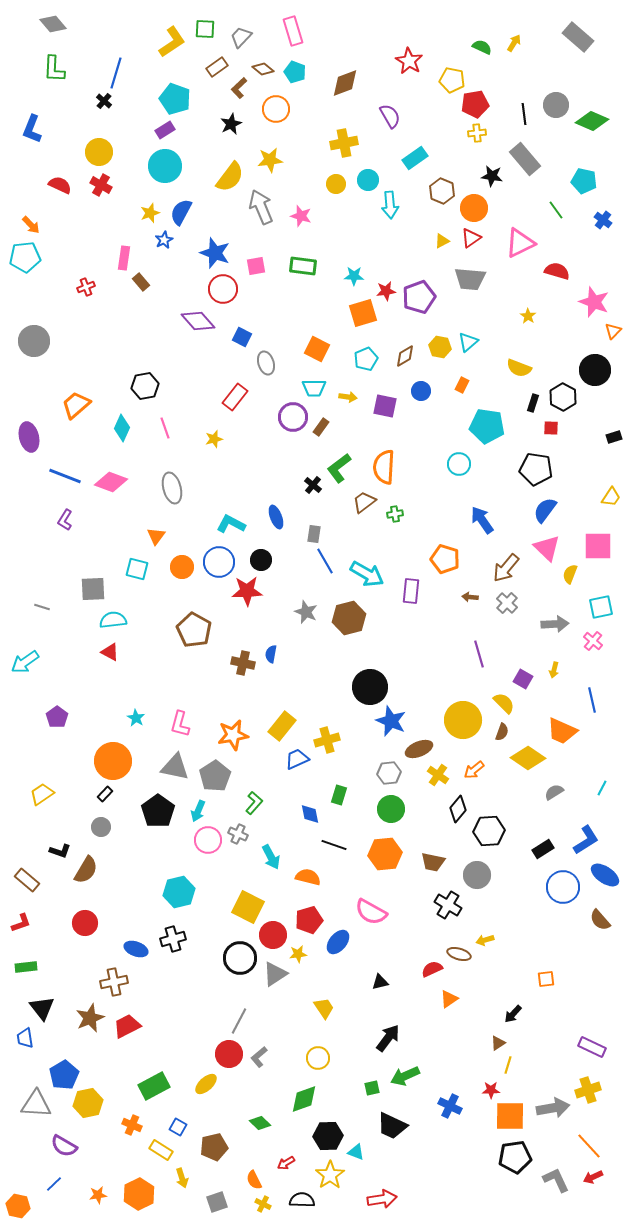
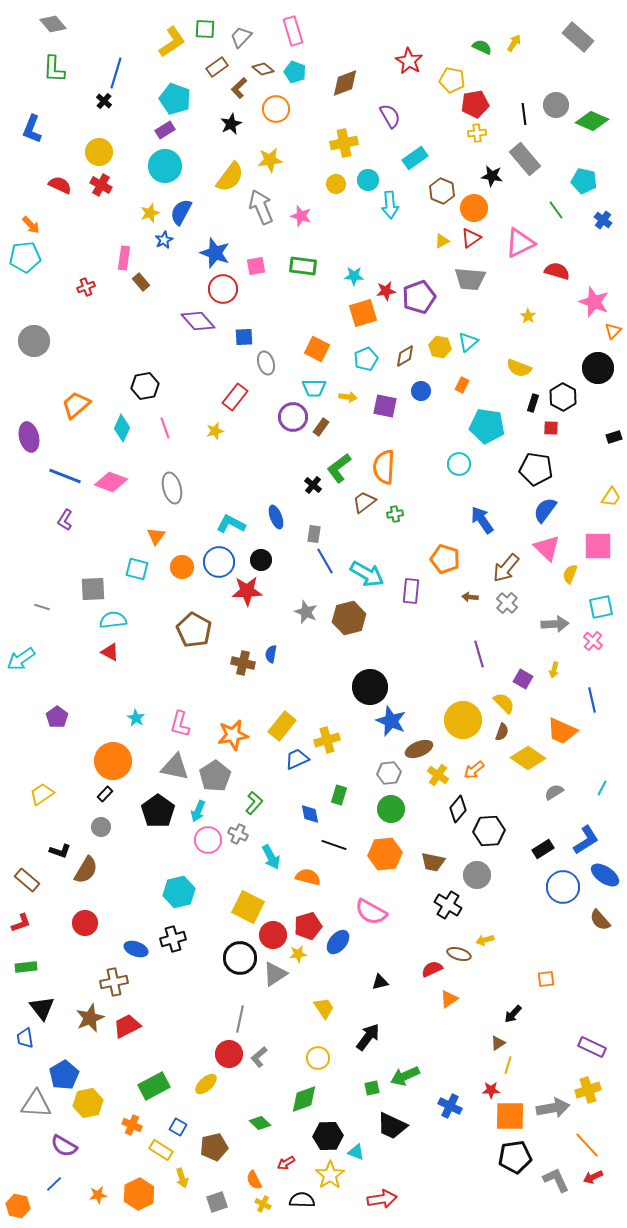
blue square at (242, 337): moved 2 px right; rotated 30 degrees counterclockwise
black circle at (595, 370): moved 3 px right, 2 px up
yellow star at (214, 439): moved 1 px right, 8 px up
cyan arrow at (25, 662): moved 4 px left, 3 px up
red pentagon at (309, 920): moved 1 px left, 6 px down
gray line at (239, 1021): moved 1 px right, 2 px up; rotated 16 degrees counterclockwise
black arrow at (388, 1038): moved 20 px left, 1 px up
orange line at (589, 1146): moved 2 px left, 1 px up
